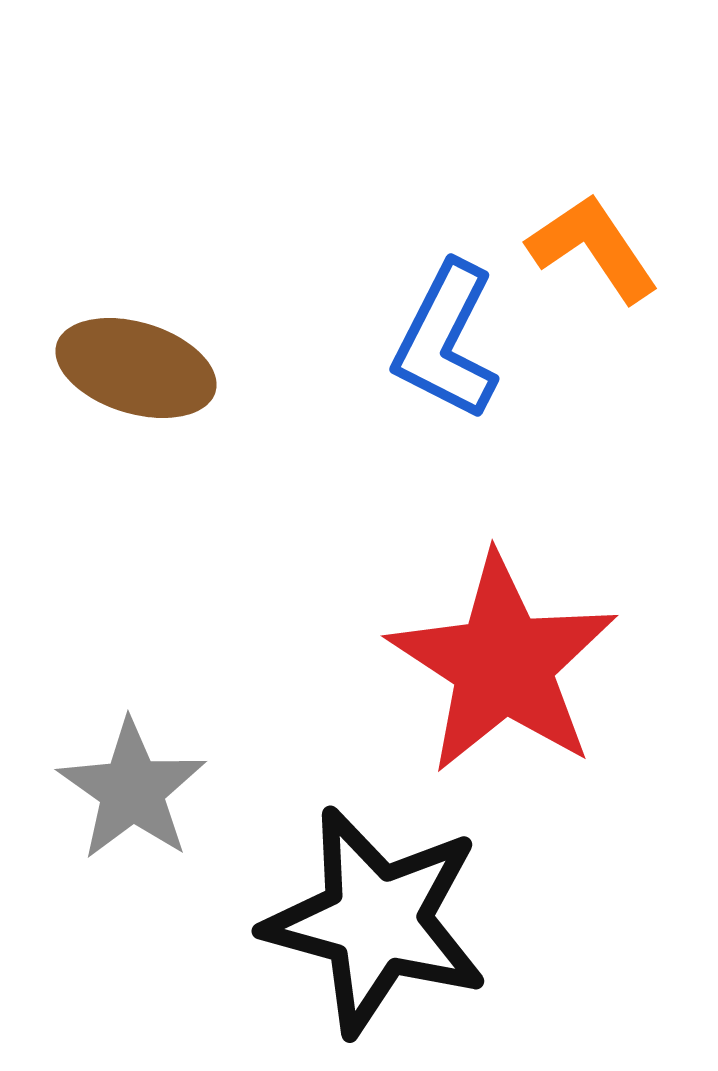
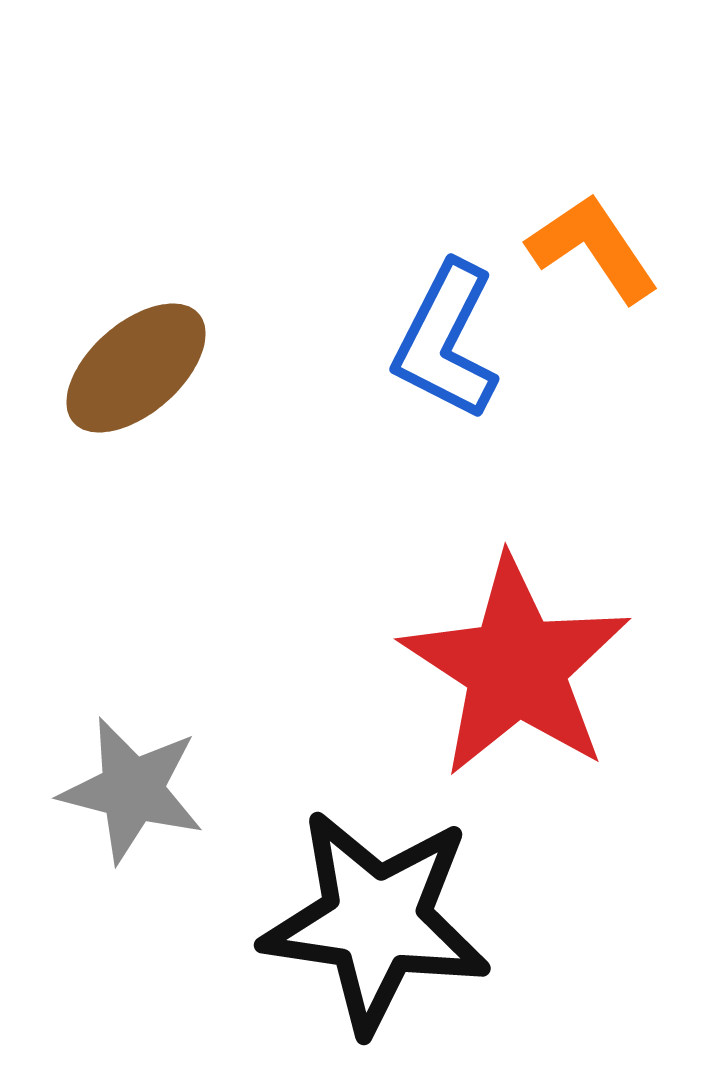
brown ellipse: rotated 58 degrees counterclockwise
red star: moved 13 px right, 3 px down
gray star: rotated 21 degrees counterclockwise
black star: rotated 7 degrees counterclockwise
